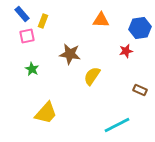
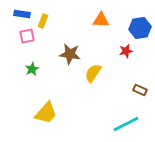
blue rectangle: rotated 42 degrees counterclockwise
green star: rotated 16 degrees clockwise
yellow semicircle: moved 1 px right, 3 px up
cyan line: moved 9 px right, 1 px up
